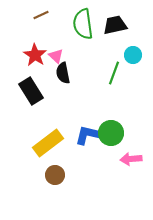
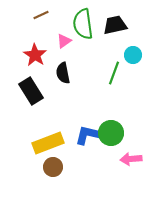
pink triangle: moved 8 px right, 15 px up; rotated 42 degrees clockwise
yellow rectangle: rotated 16 degrees clockwise
brown circle: moved 2 px left, 8 px up
